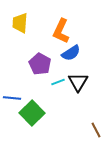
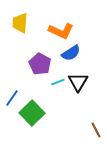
orange L-shape: rotated 90 degrees counterclockwise
blue line: rotated 60 degrees counterclockwise
